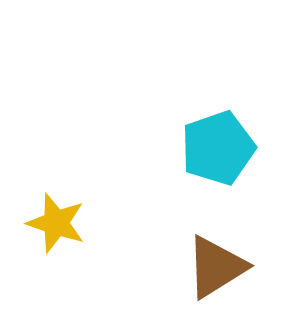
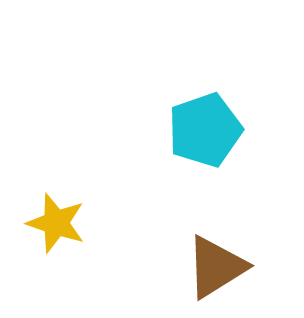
cyan pentagon: moved 13 px left, 18 px up
